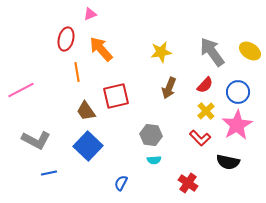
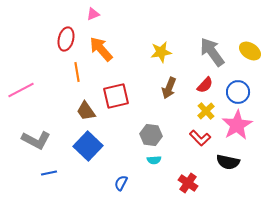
pink triangle: moved 3 px right
